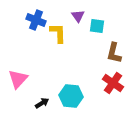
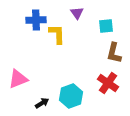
purple triangle: moved 1 px left, 3 px up
blue cross: rotated 24 degrees counterclockwise
cyan square: moved 9 px right; rotated 14 degrees counterclockwise
yellow L-shape: moved 1 px left, 1 px down
pink triangle: rotated 25 degrees clockwise
red cross: moved 5 px left
cyan hexagon: rotated 25 degrees counterclockwise
